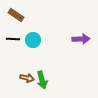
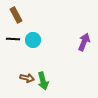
brown rectangle: rotated 28 degrees clockwise
purple arrow: moved 3 px right, 3 px down; rotated 66 degrees counterclockwise
green arrow: moved 1 px right, 1 px down
